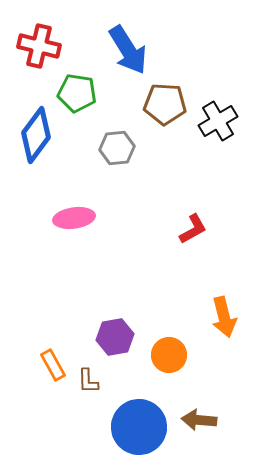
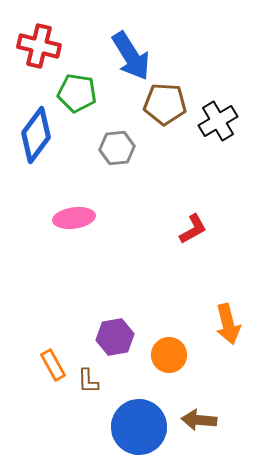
blue arrow: moved 3 px right, 6 px down
orange arrow: moved 4 px right, 7 px down
